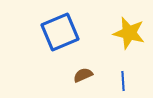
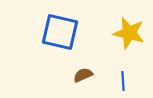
blue square: rotated 36 degrees clockwise
